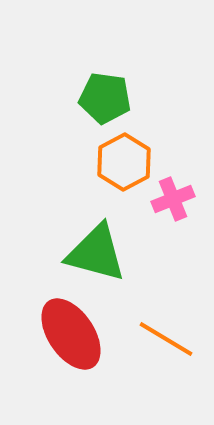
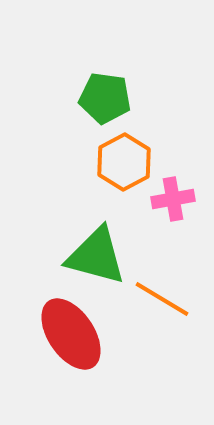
pink cross: rotated 12 degrees clockwise
green triangle: moved 3 px down
orange line: moved 4 px left, 40 px up
